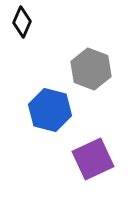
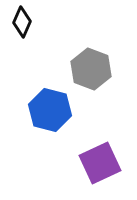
purple square: moved 7 px right, 4 px down
